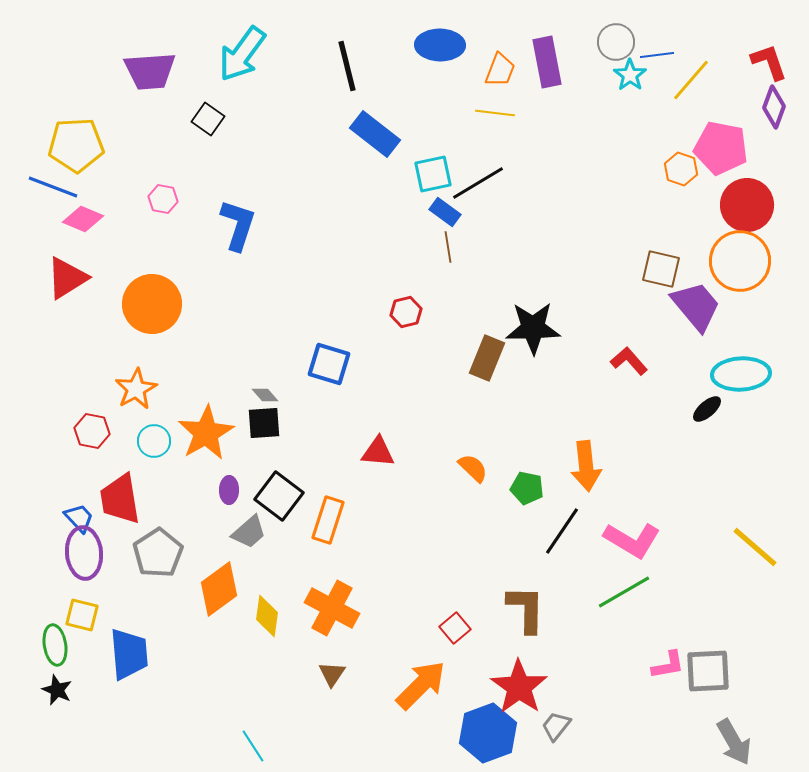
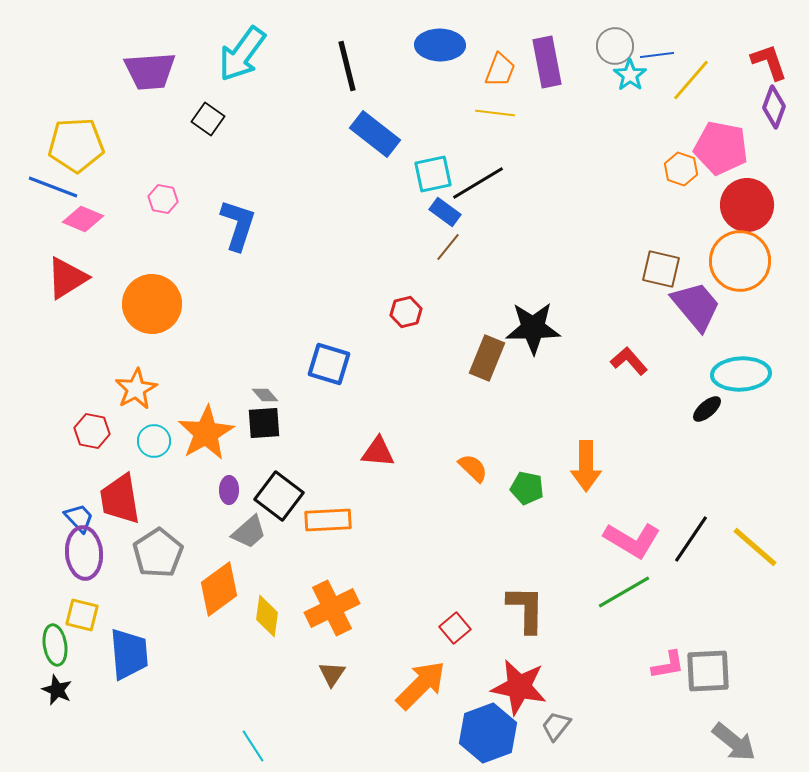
gray circle at (616, 42): moved 1 px left, 4 px down
brown line at (448, 247): rotated 48 degrees clockwise
orange arrow at (586, 466): rotated 6 degrees clockwise
orange rectangle at (328, 520): rotated 69 degrees clockwise
black line at (562, 531): moved 129 px right, 8 px down
orange cross at (332, 608): rotated 36 degrees clockwise
red star at (519, 687): rotated 24 degrees counterclockwise
gray arrow at (734, 742): rotated 21 degrees counterclockwise
